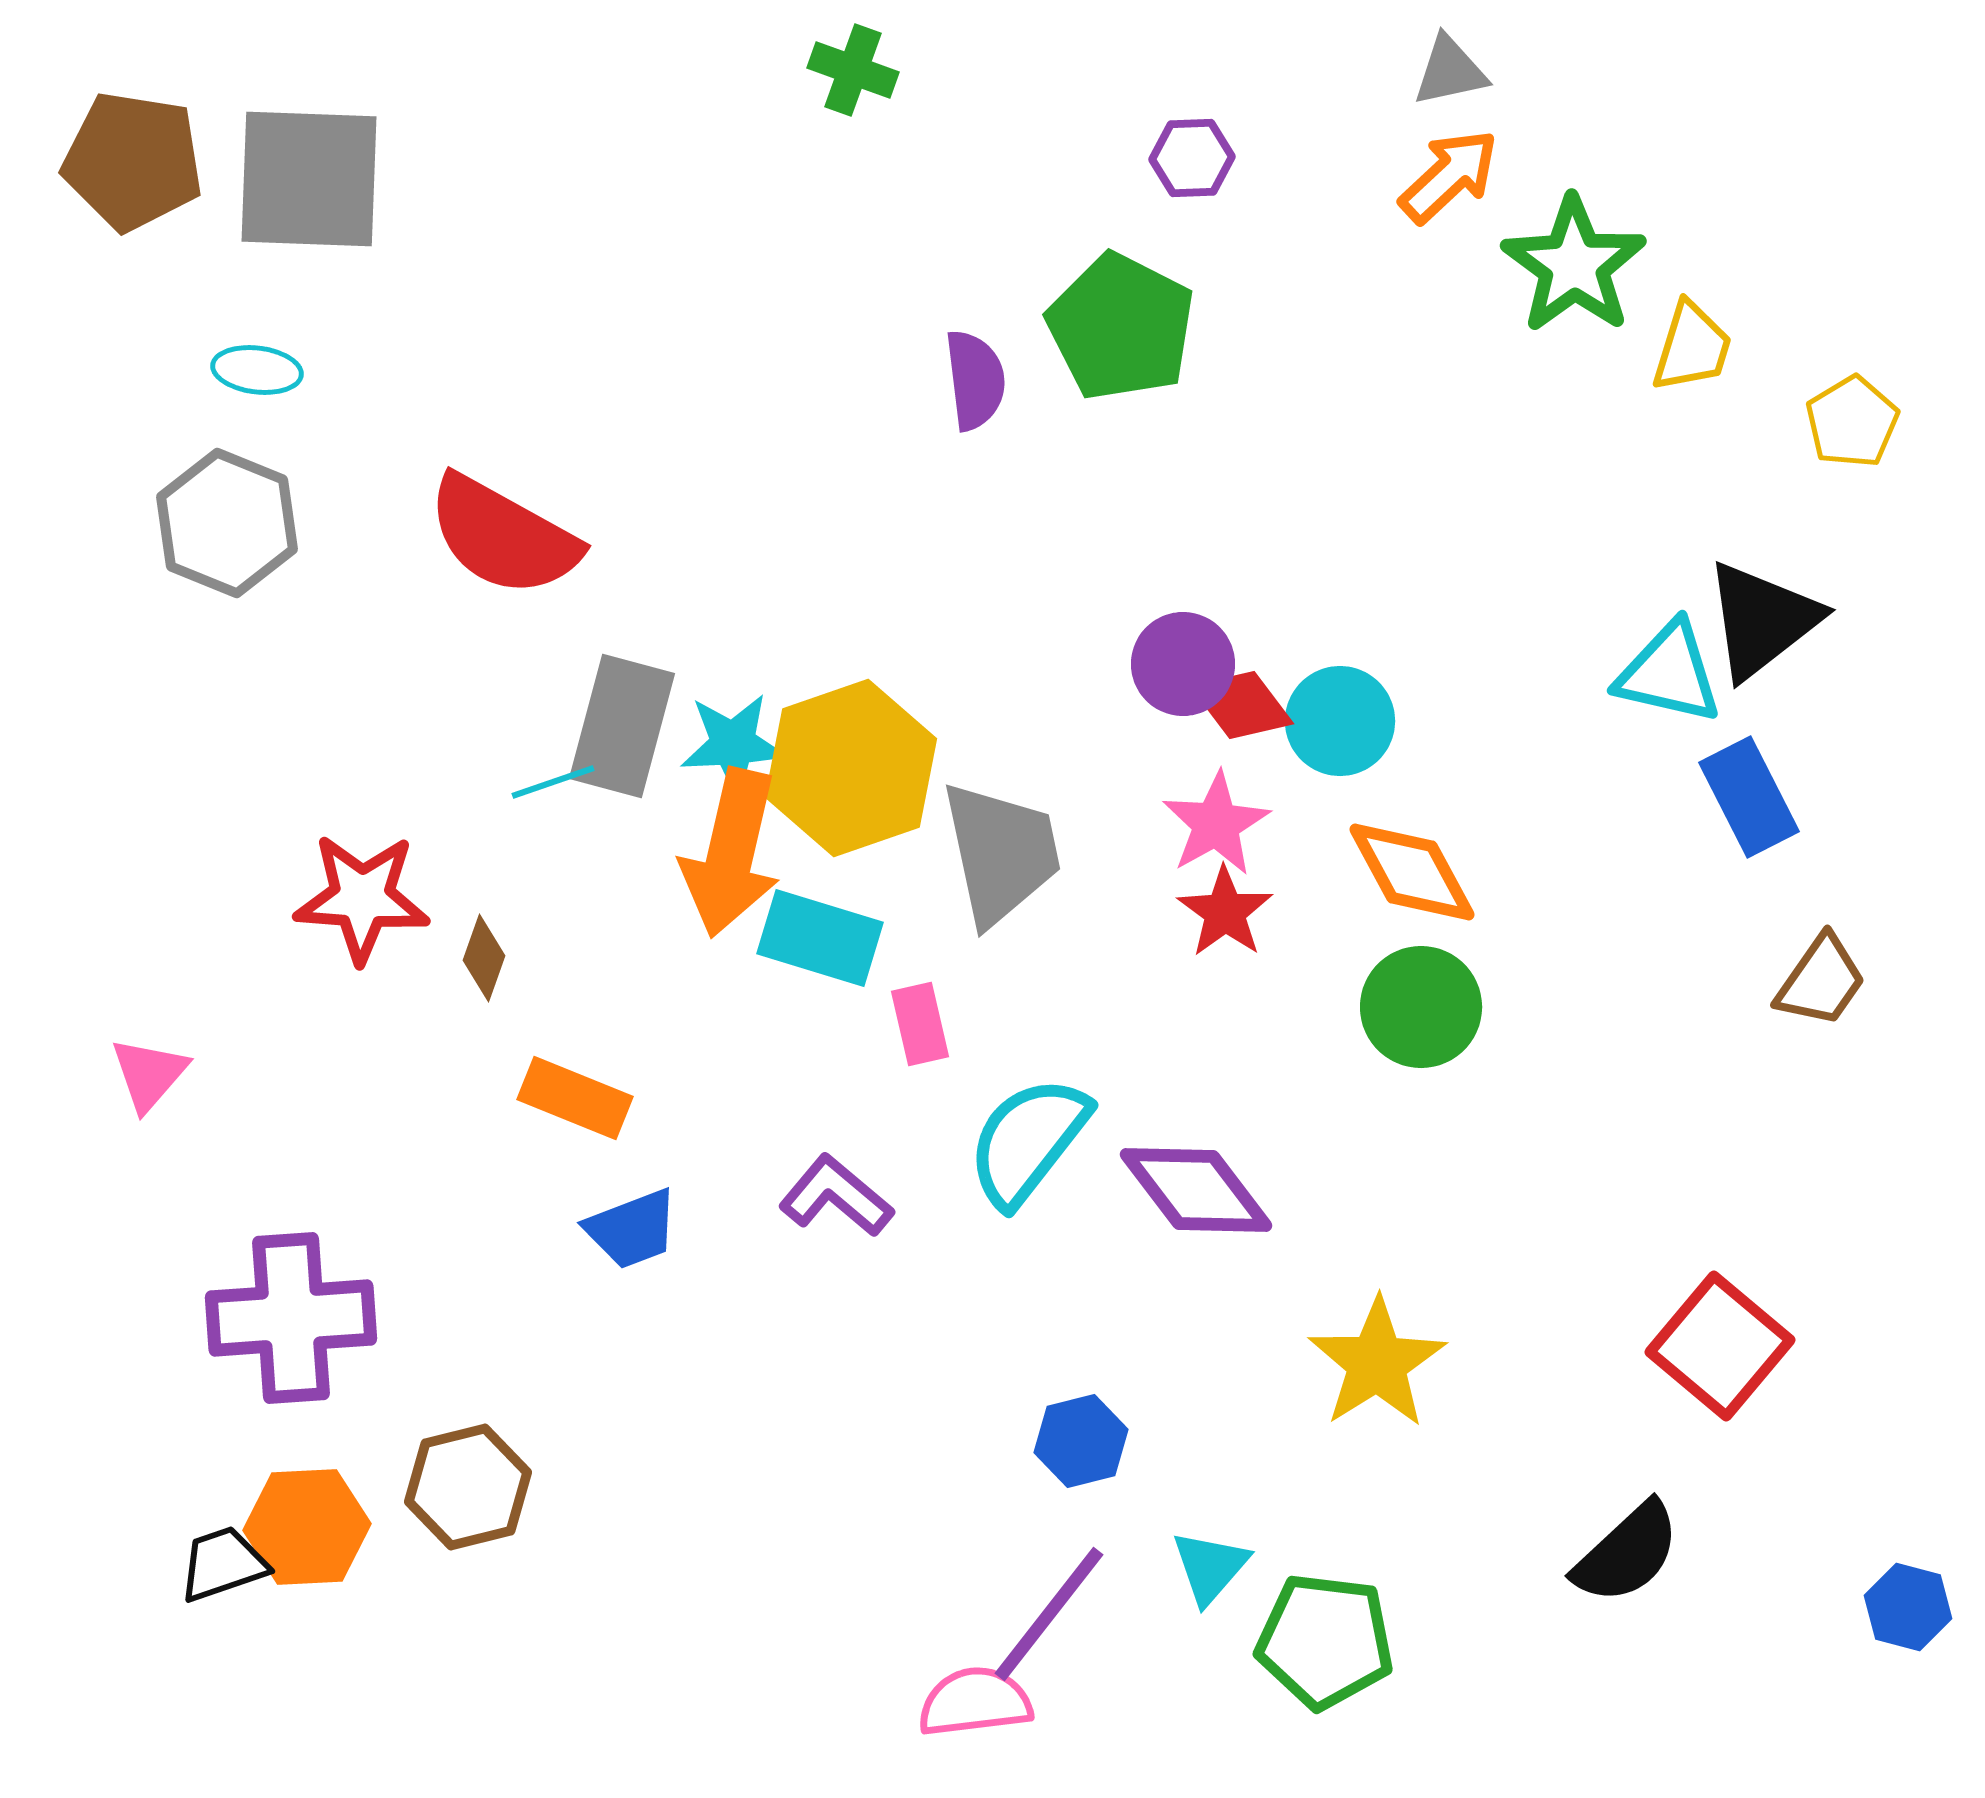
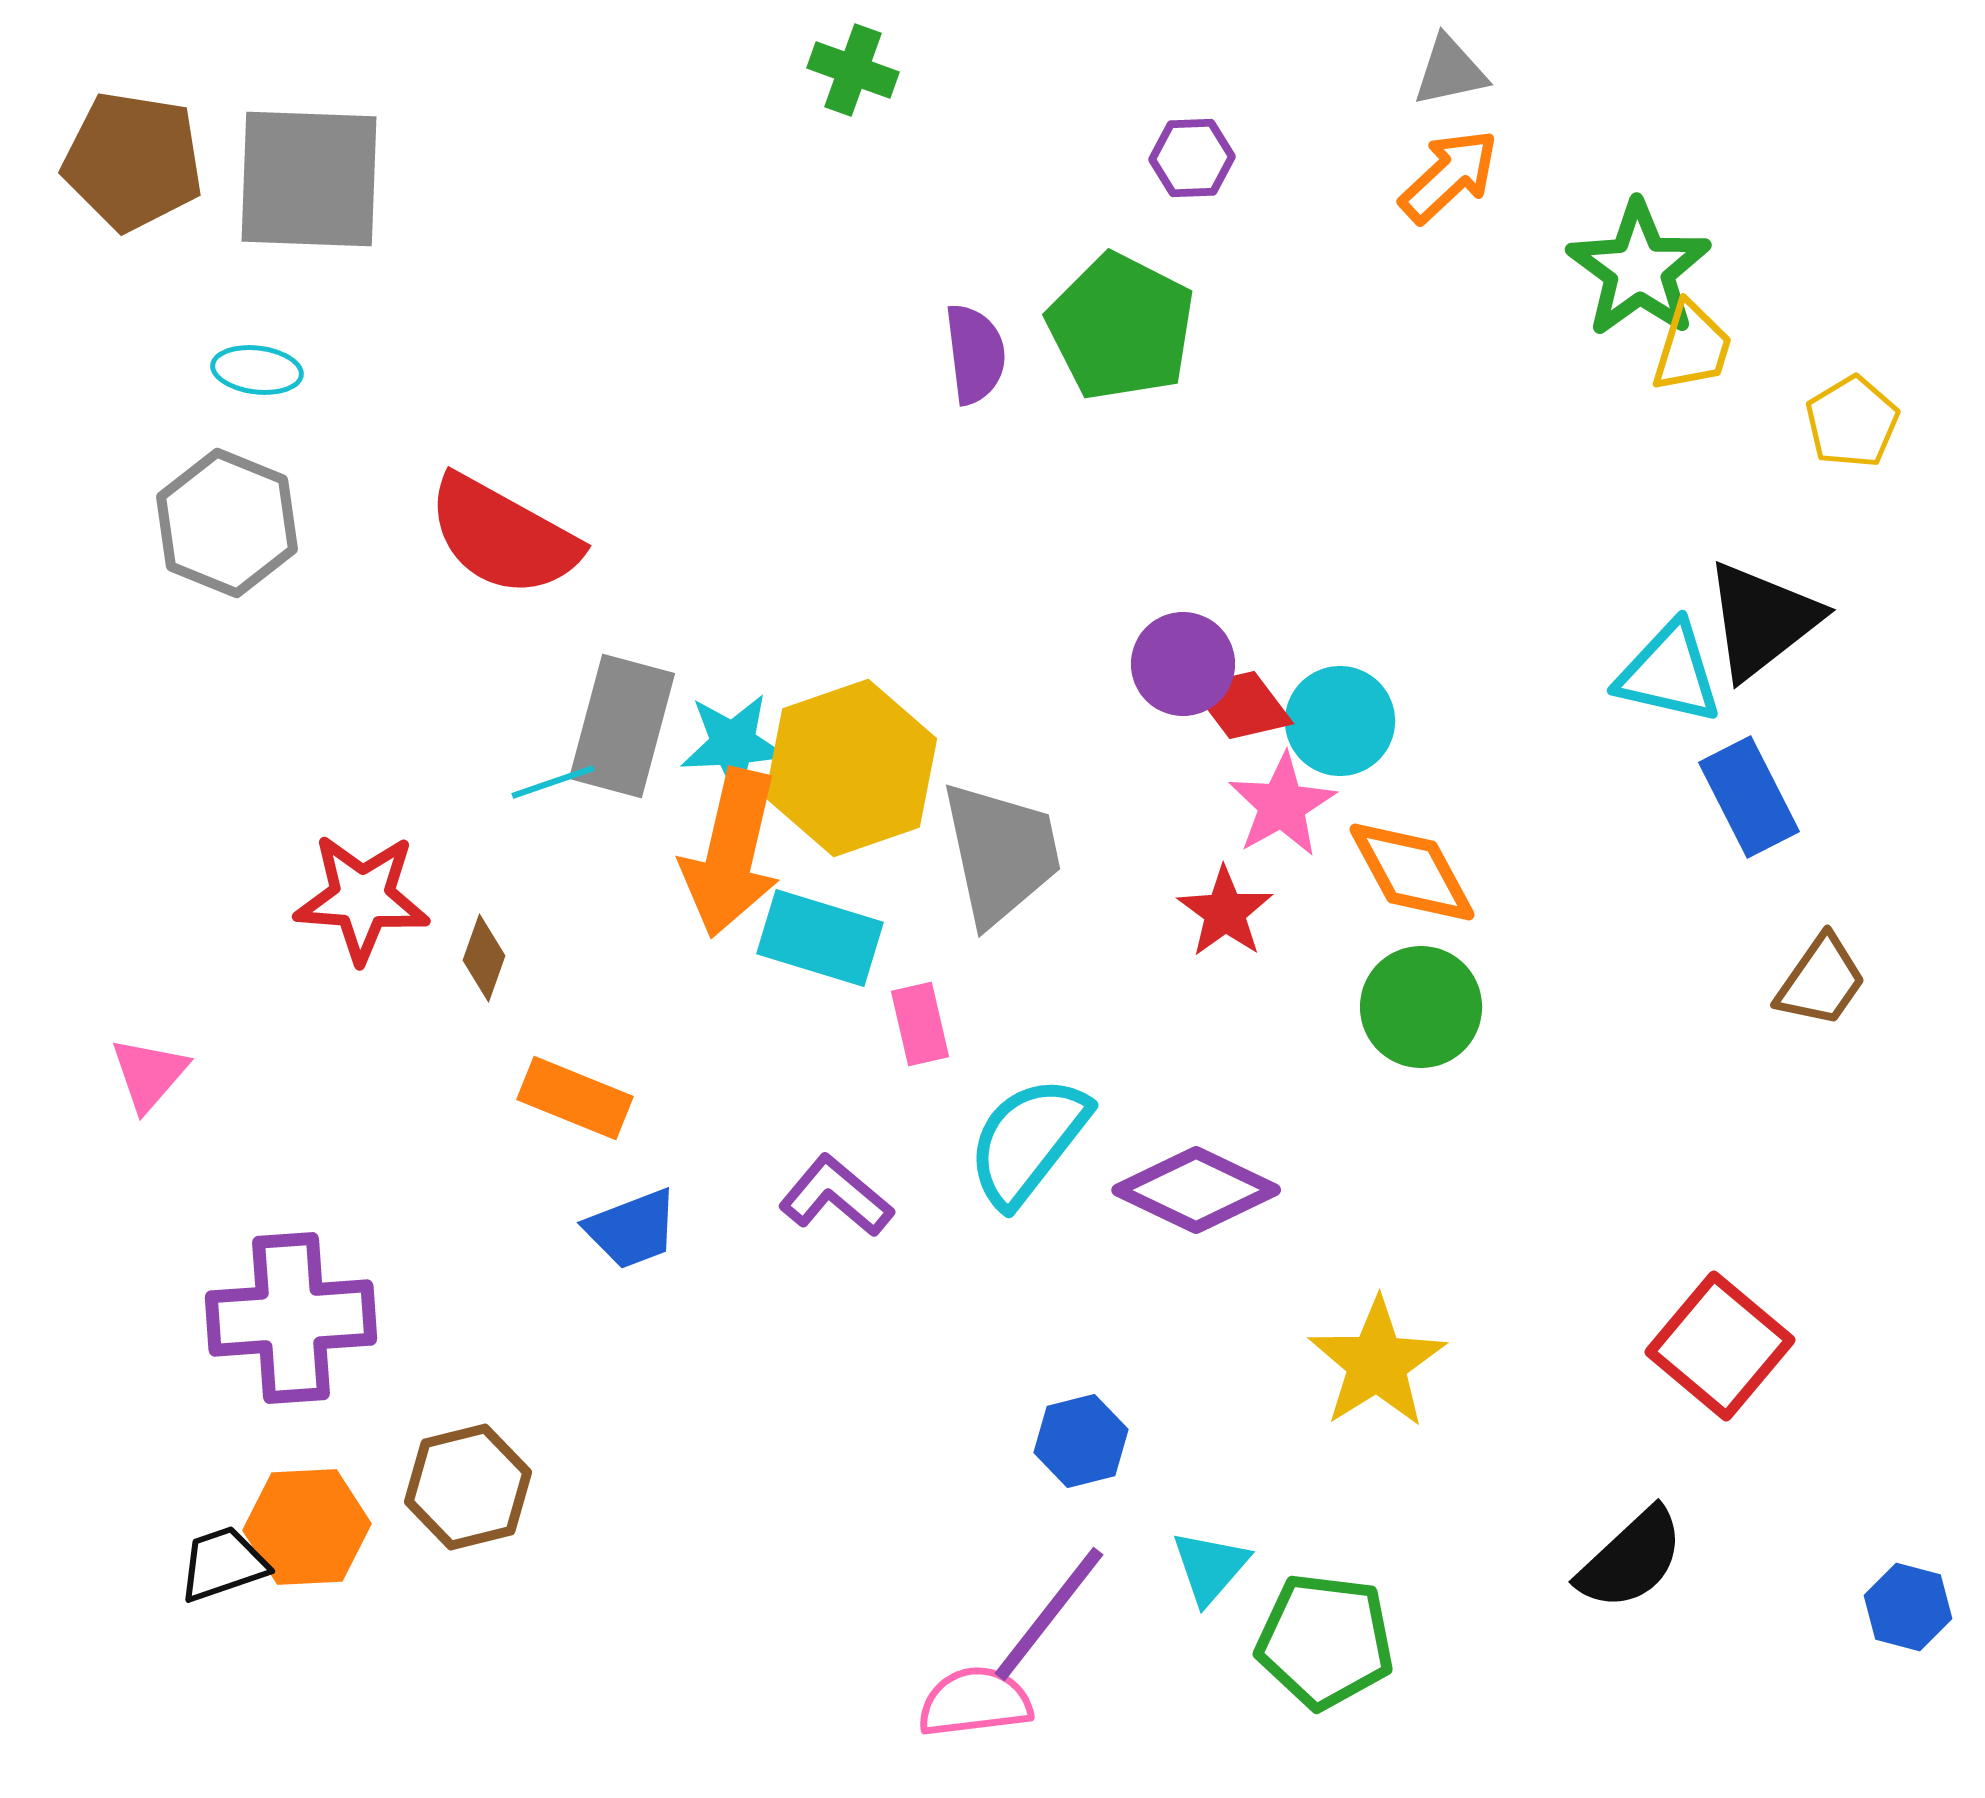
green star at (1574, 265): moved 65 px right, 4 px down
purple semicircle at (975, 380): moved 26 px up
pink star at (1216, 824): moved 66 px right, 19 px up
purple diamond at (1196, 1190): rotated 27 degrees counterclockwise
black semicircle at (1627, 1553): moved 4 px right, 6 px down
